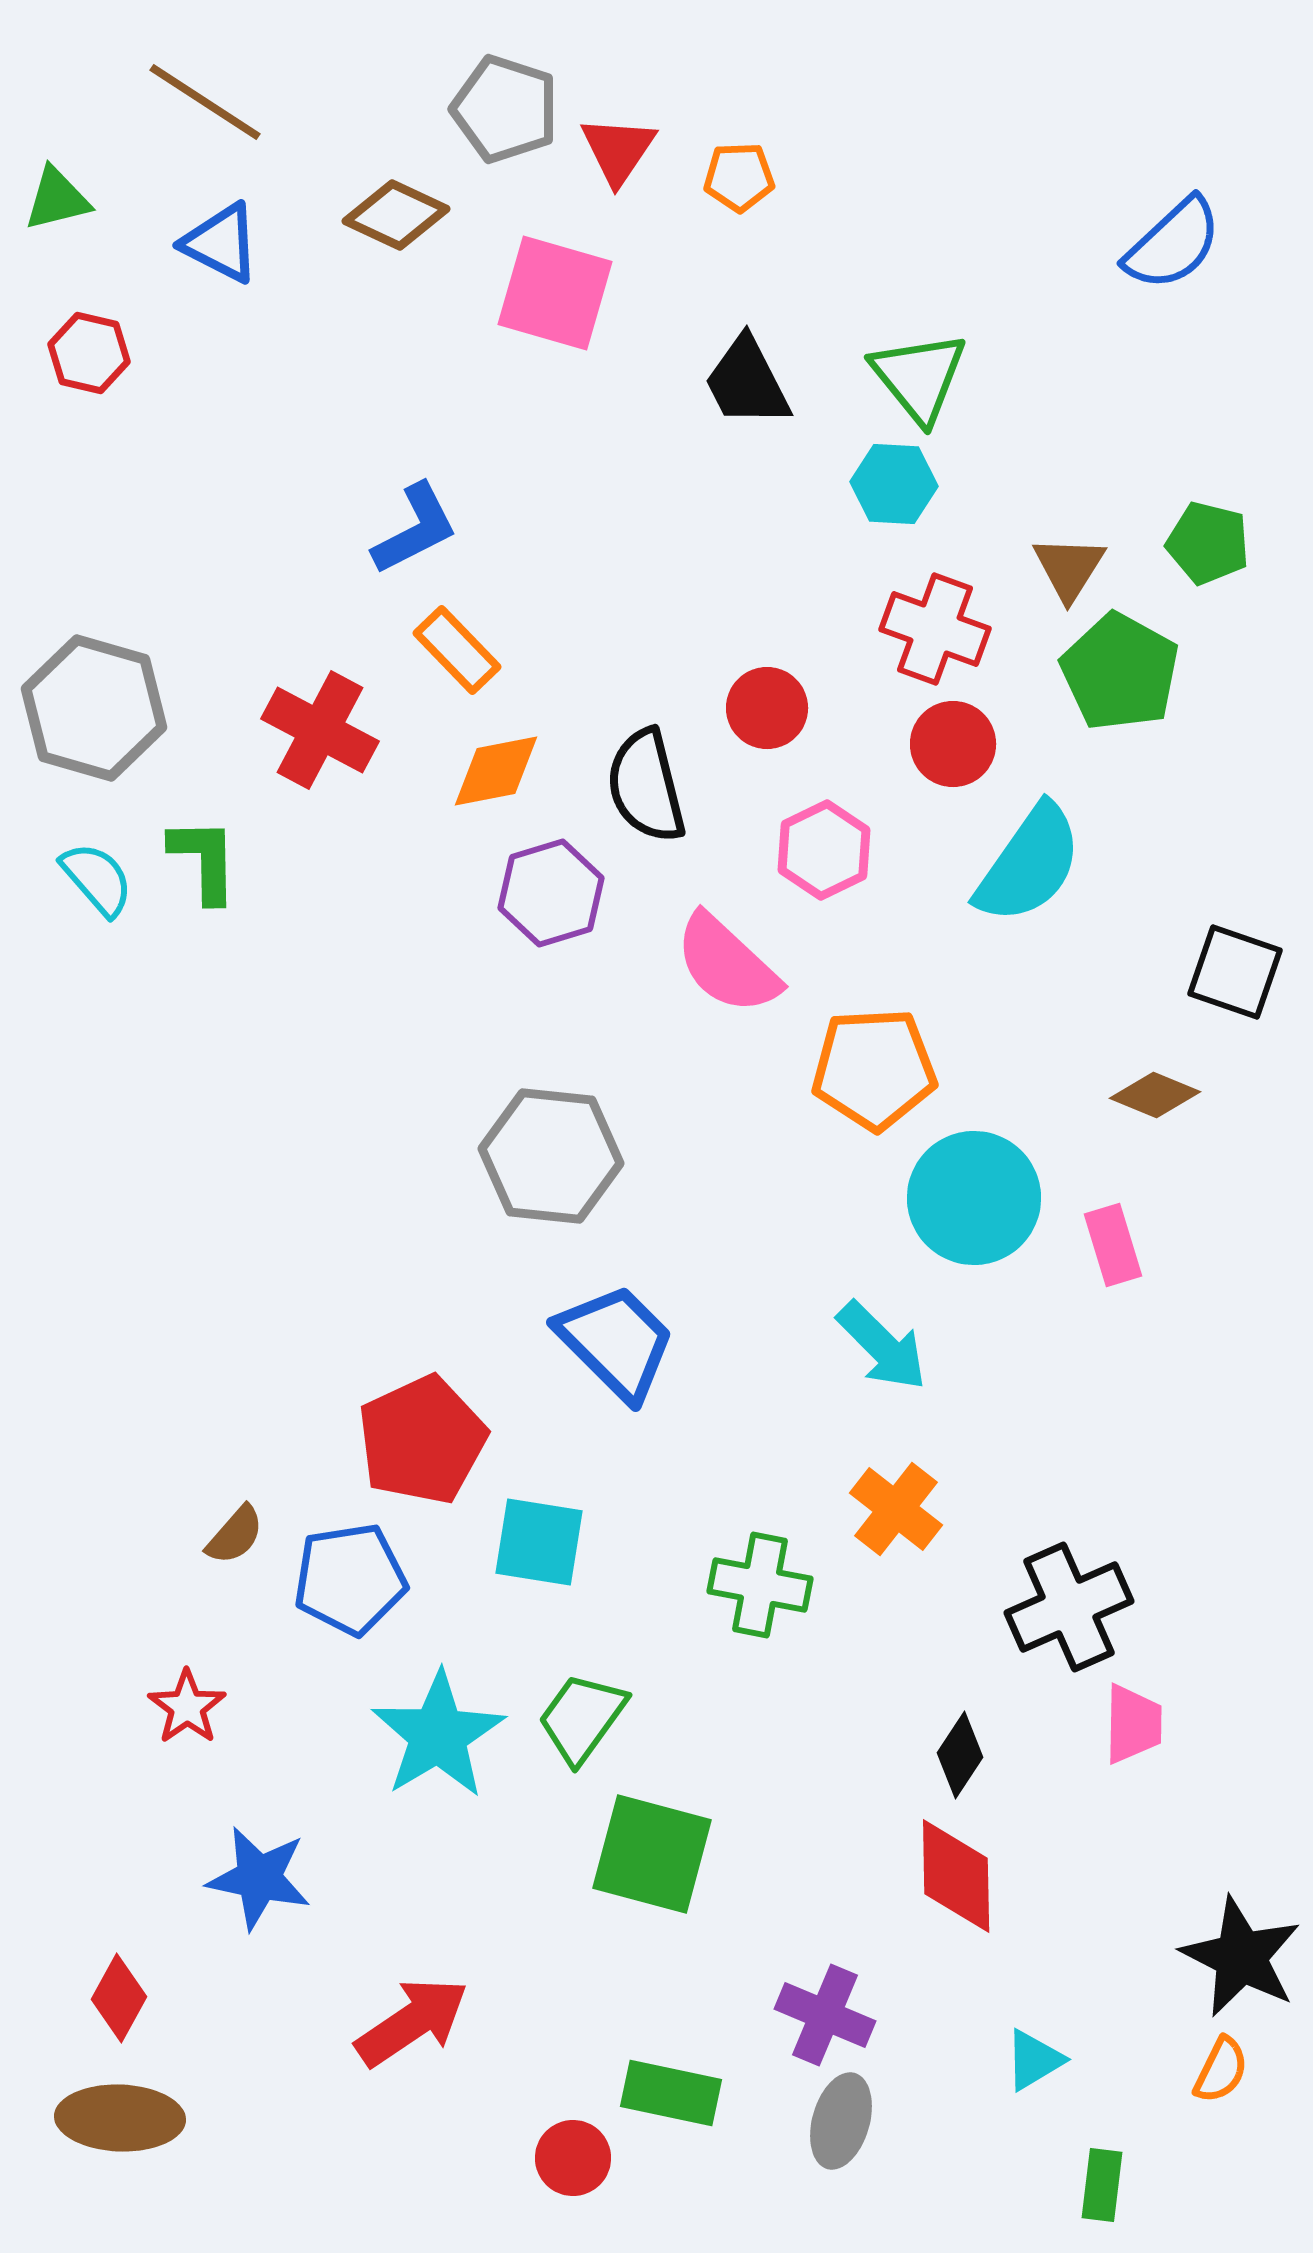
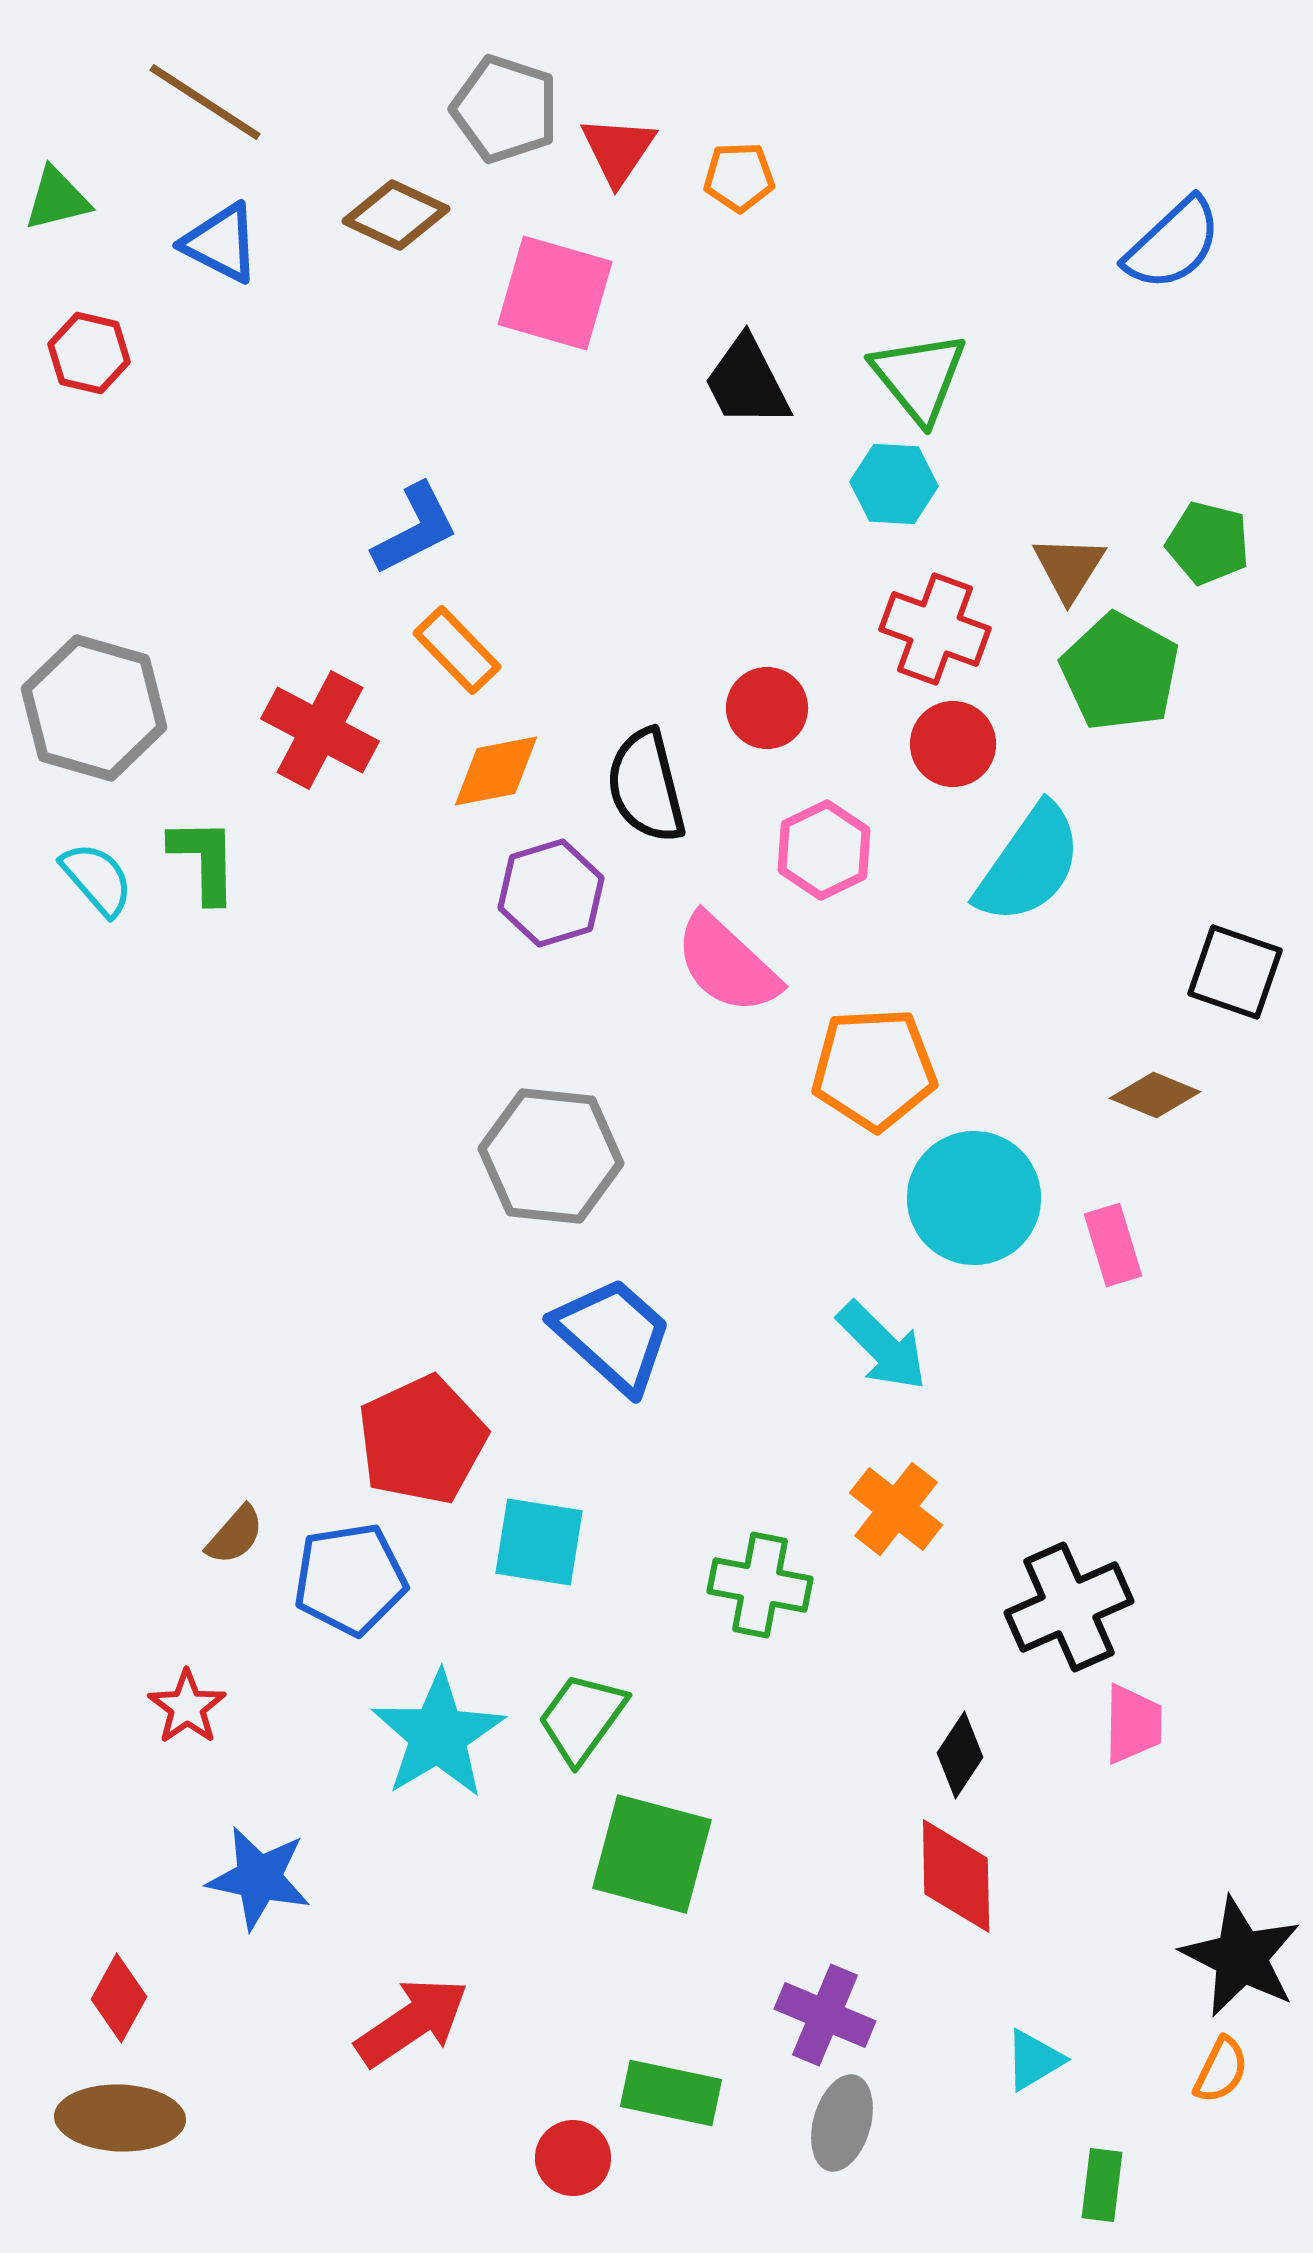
blue trapezoid at (616, 1342): moved 3 px left, 7 px up; rotated 3 degrees counterclockwise
gray ellipse at (841, 2121): moved 1 px right, 2 px down
